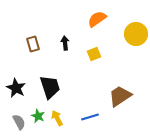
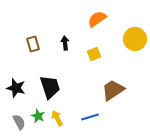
yellow circle: moved 1 px left, 5 px down
black star: rotated 12 degrees counterclockwise
brown trapezoid: moved 7 px left, 6 px up
